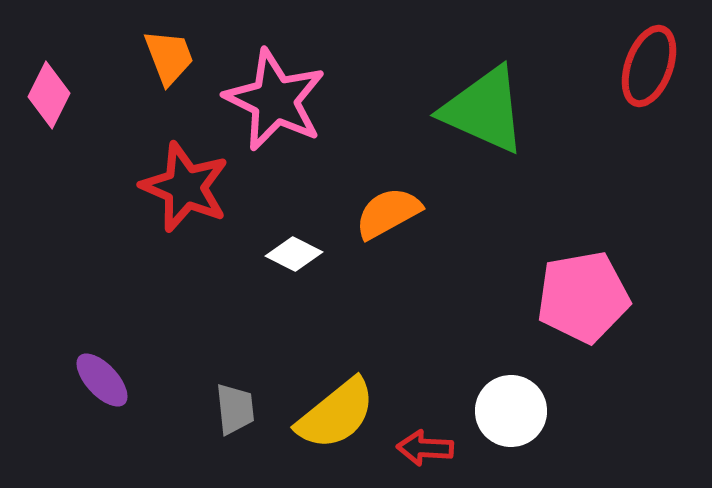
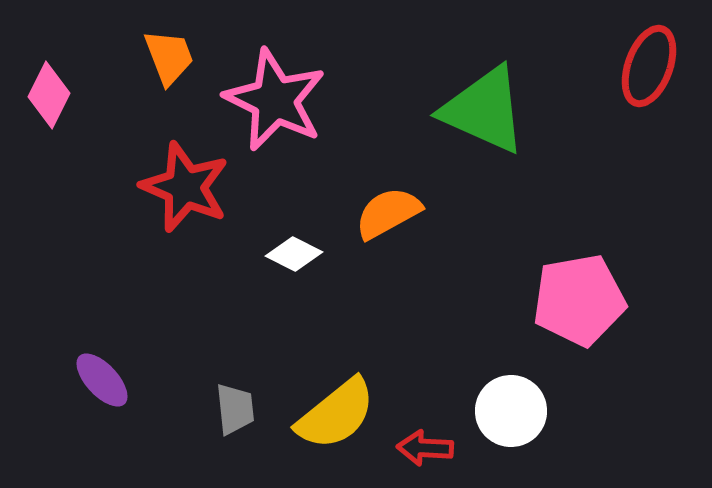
pink pentagon: moved 4 px left, 3 px down
